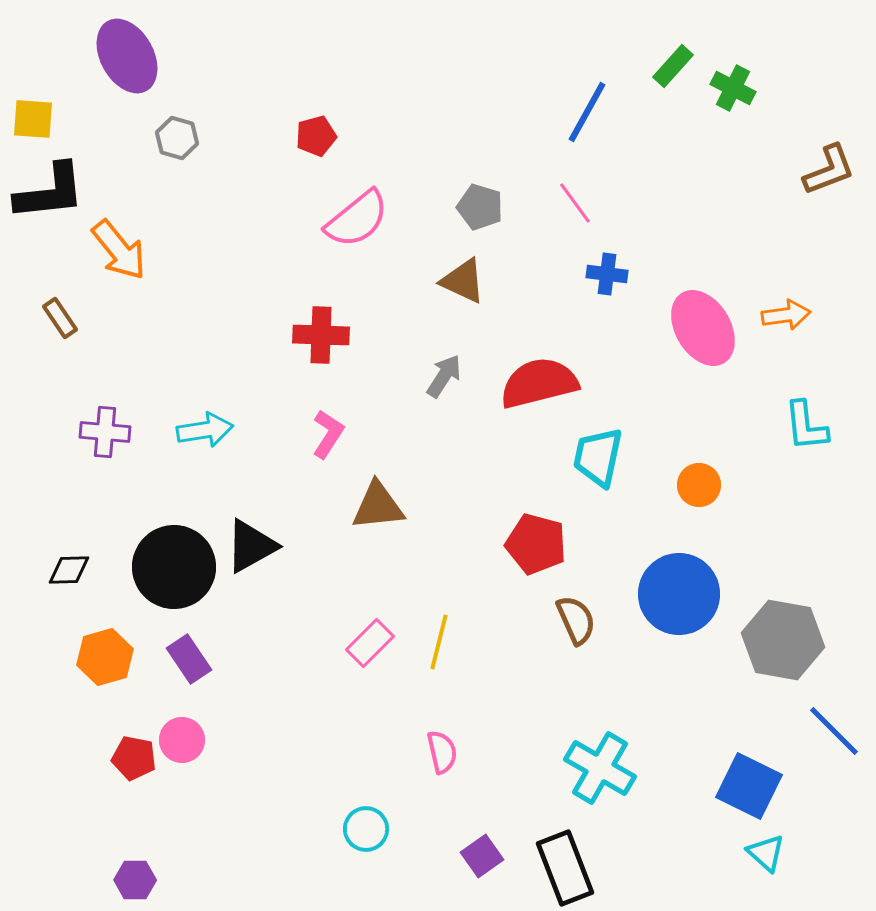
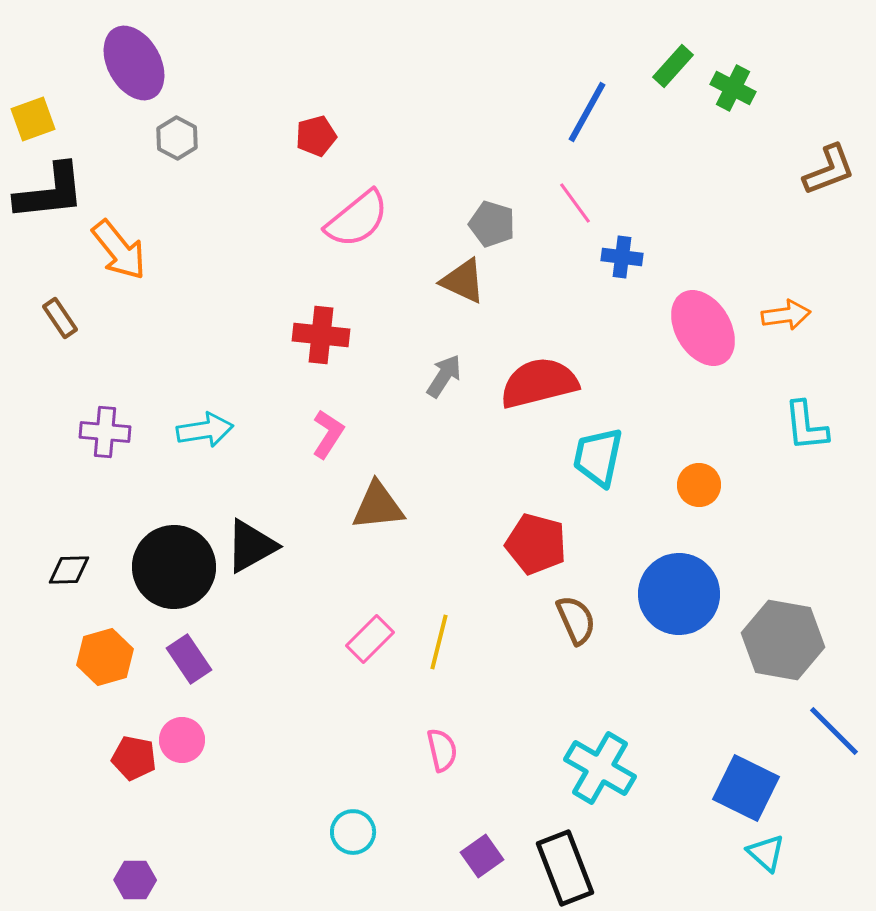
purple ellipse at (127, 56): moved 7 px right, 7 px down
yellow square at (33, 119): rotated 24 degrees counterclockwise
gray hexagon at (177, 138): rotated 12 degrees clockwise
gray pentagon at (480, 207): moved 12 px right, 17 px down
blue cross at (607, 274): moved 15 px right, 17 px up
red cross at (321, 335): rotated 4 degrees clockwise
pink rectangle at (370, 643): moved 4 px up
pink semicircle at (442, 752): moved 2 px up
blue square at (749, 786): moved 3 px left, 2 px down
cyan circle at (366, 829): moved 13 px left, 3 px down
